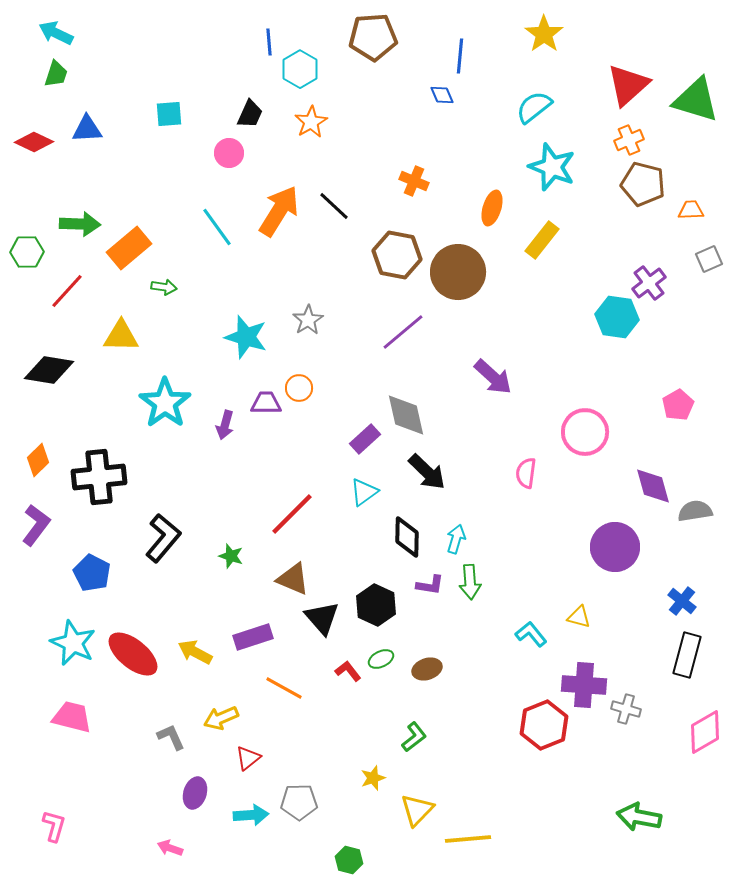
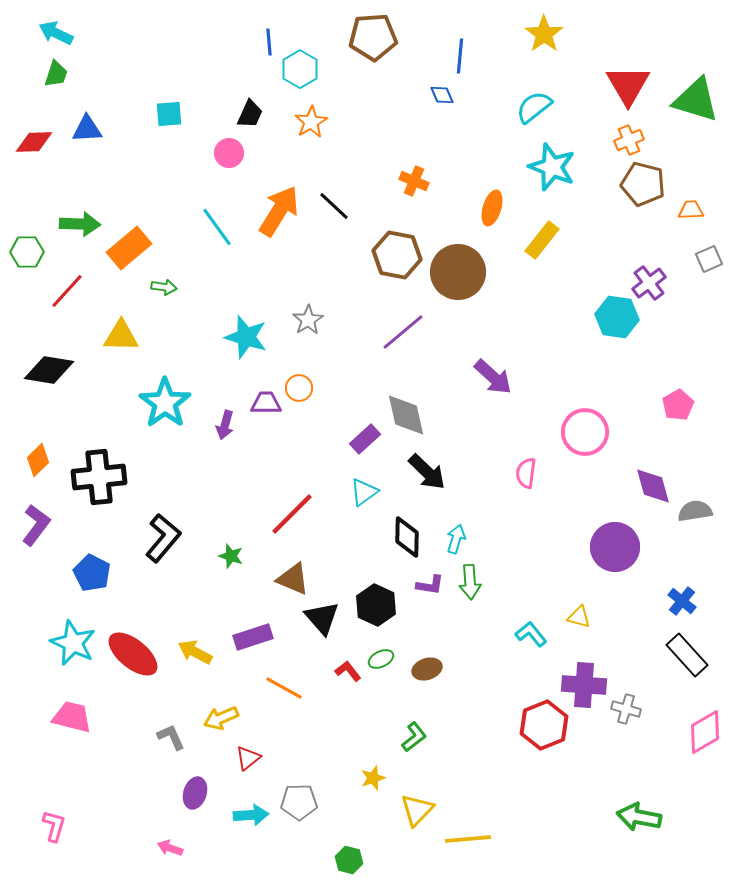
red triangle at (628, 85): rotated 18 degrees counterclockwise
red diamond at (34, 142): rotated 27 degrees counterclockwise
black rectangle at (687, 655): rotated 57 degrees counterclockwise
